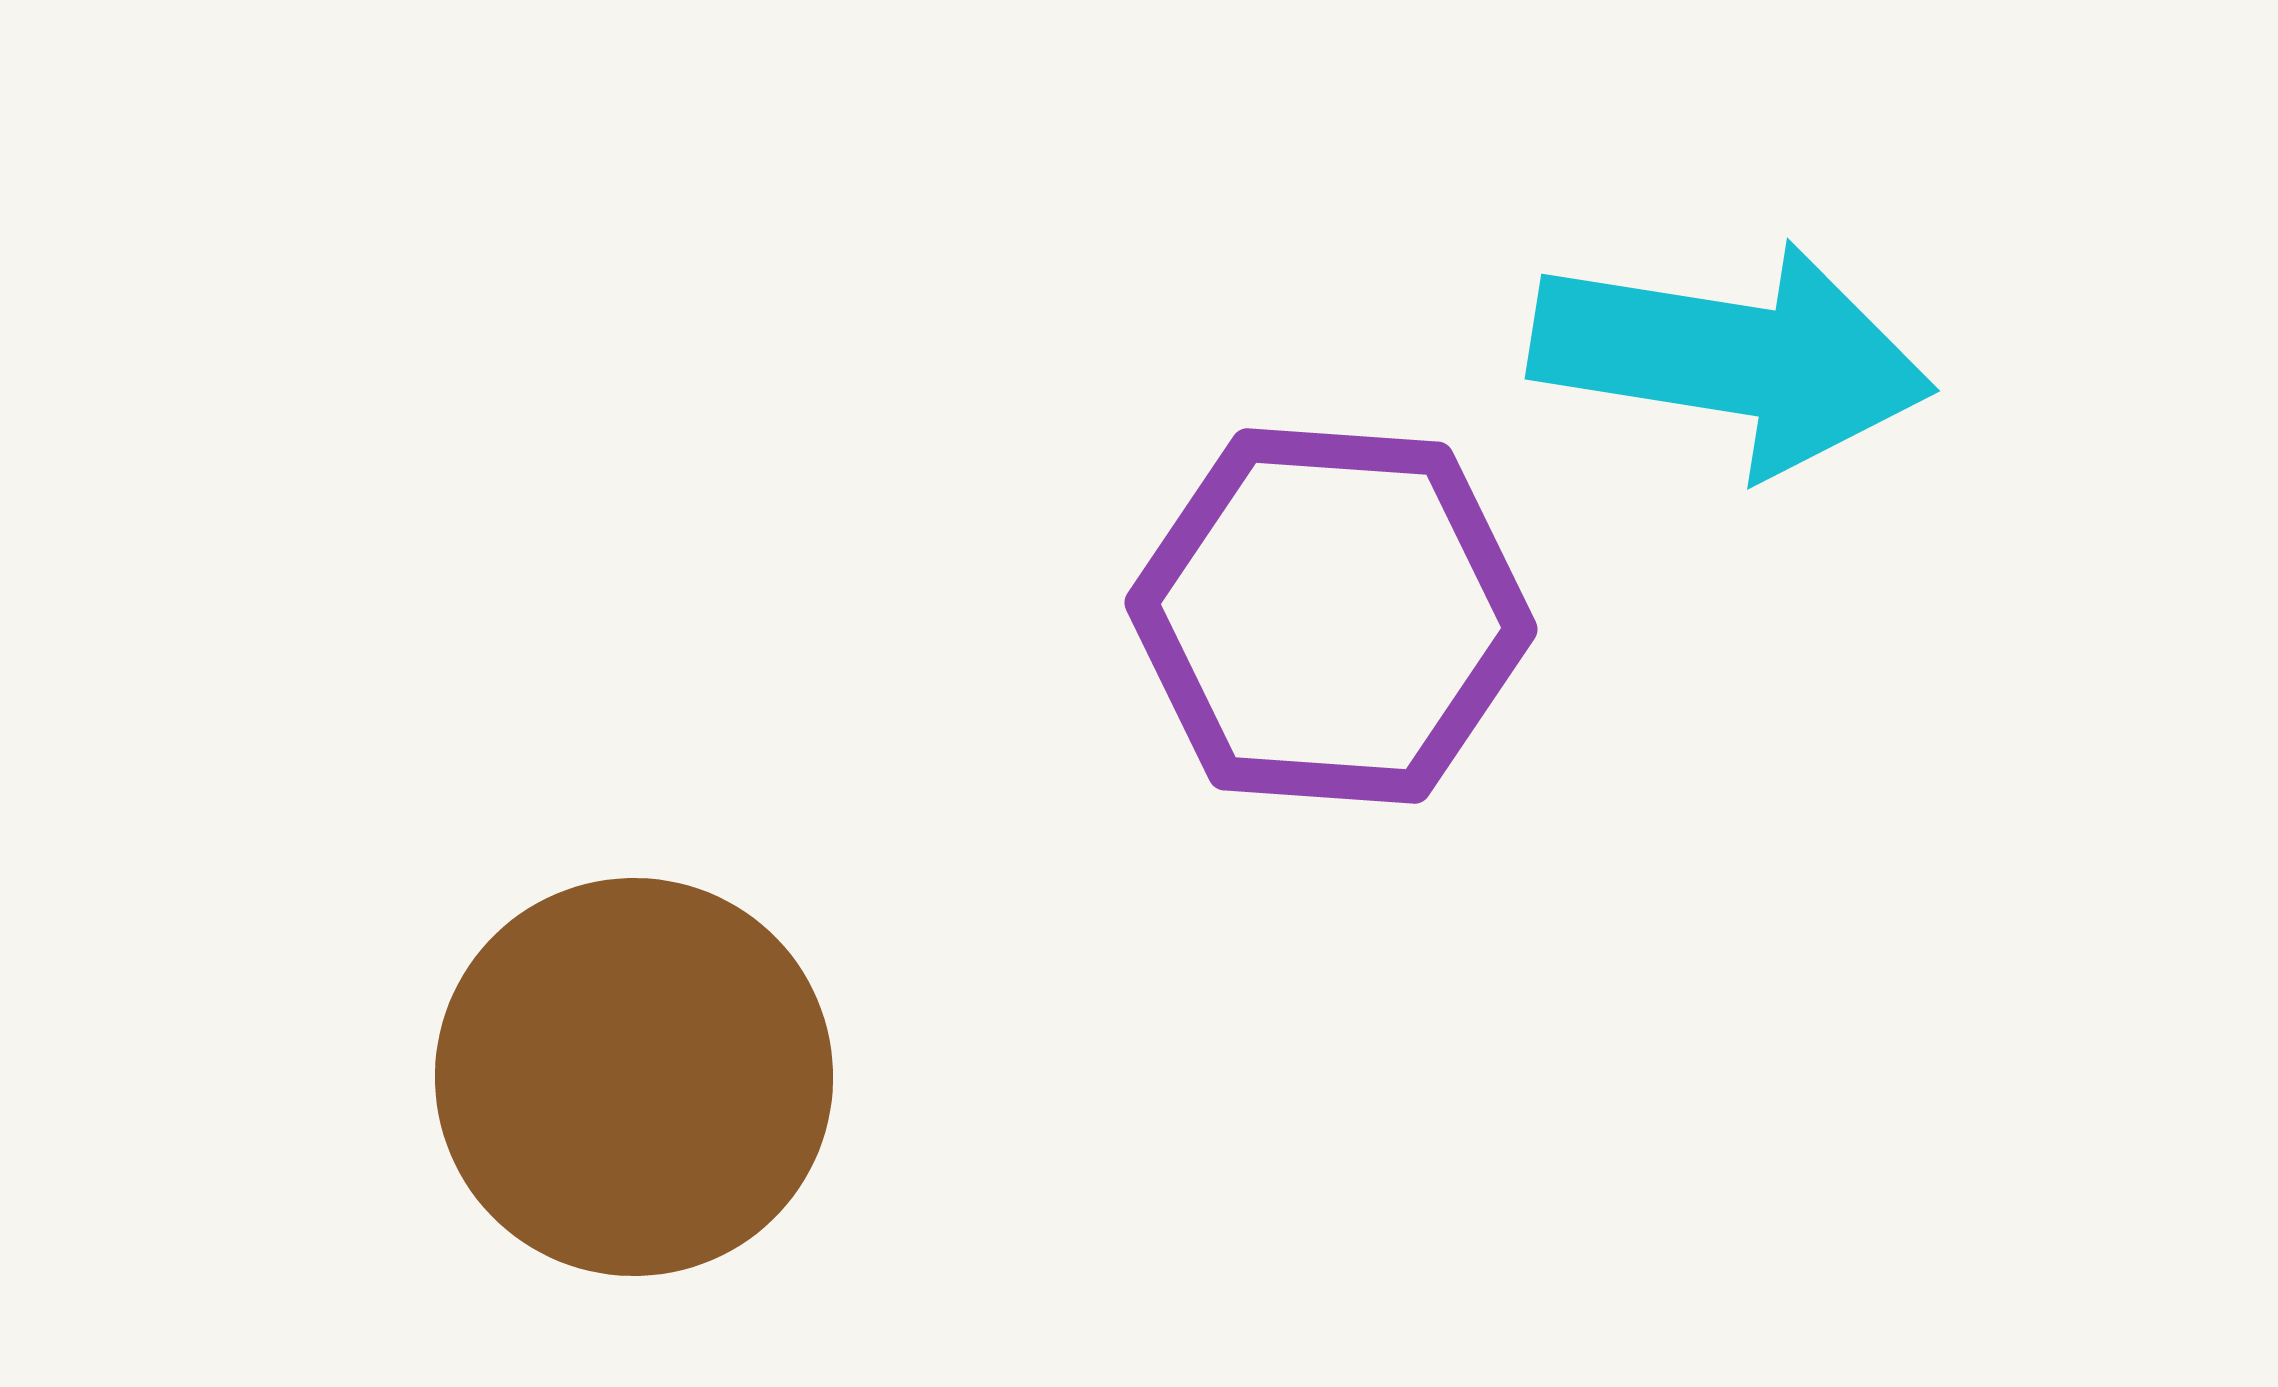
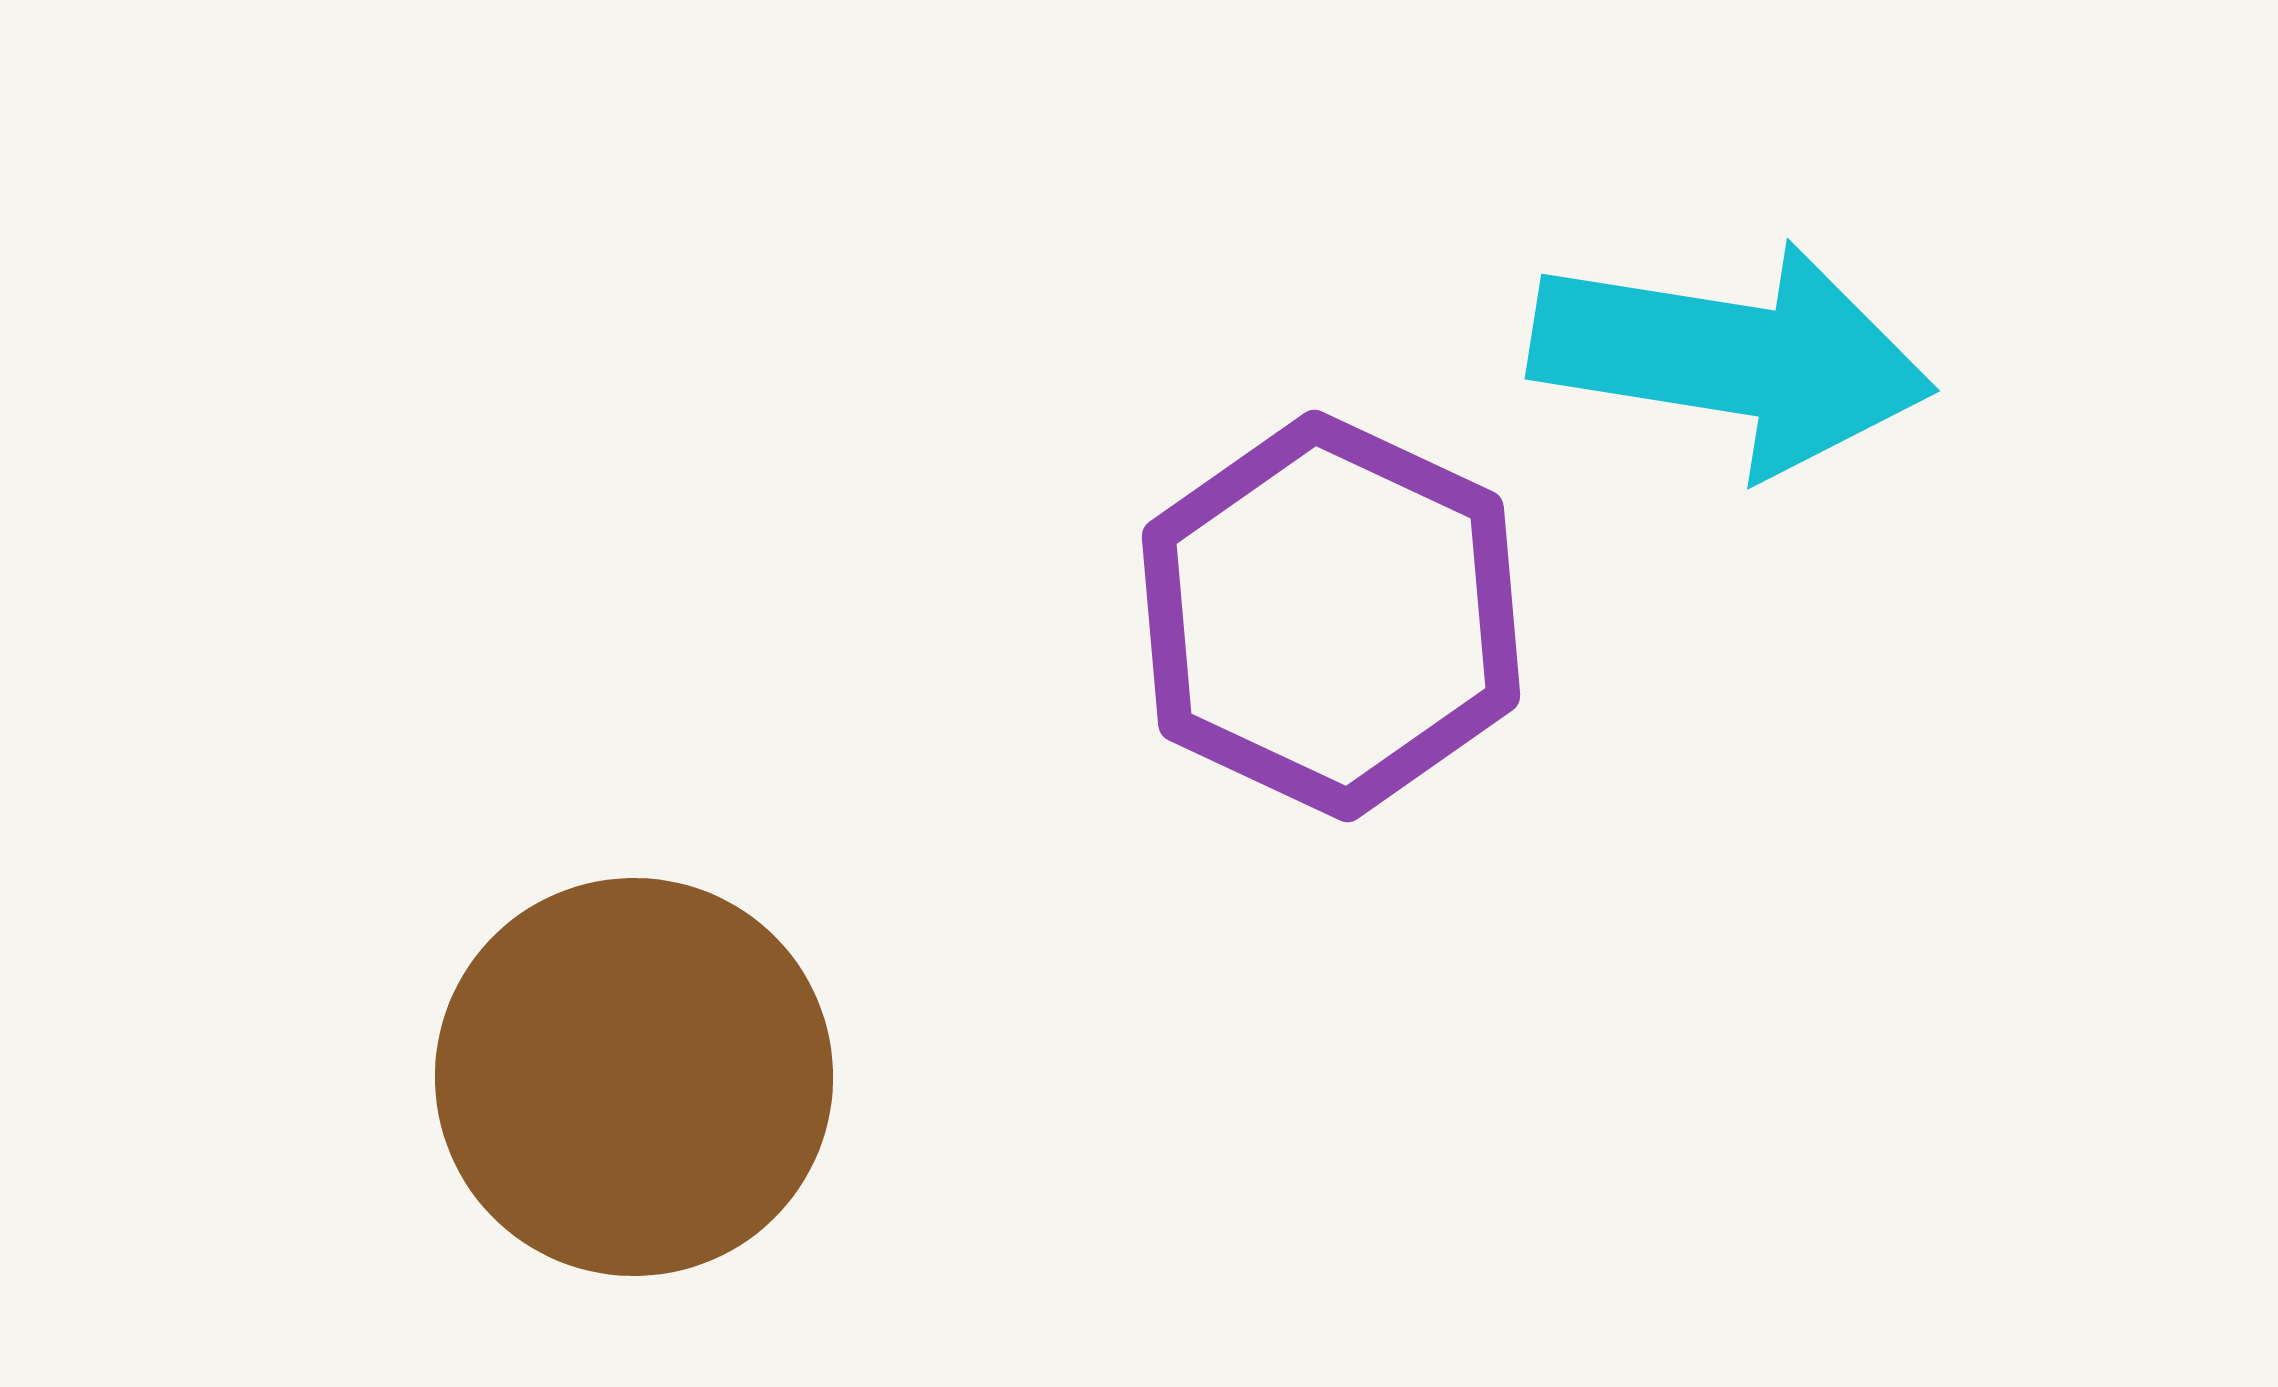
purple hexagon: rotated 21 degrees clockwise
